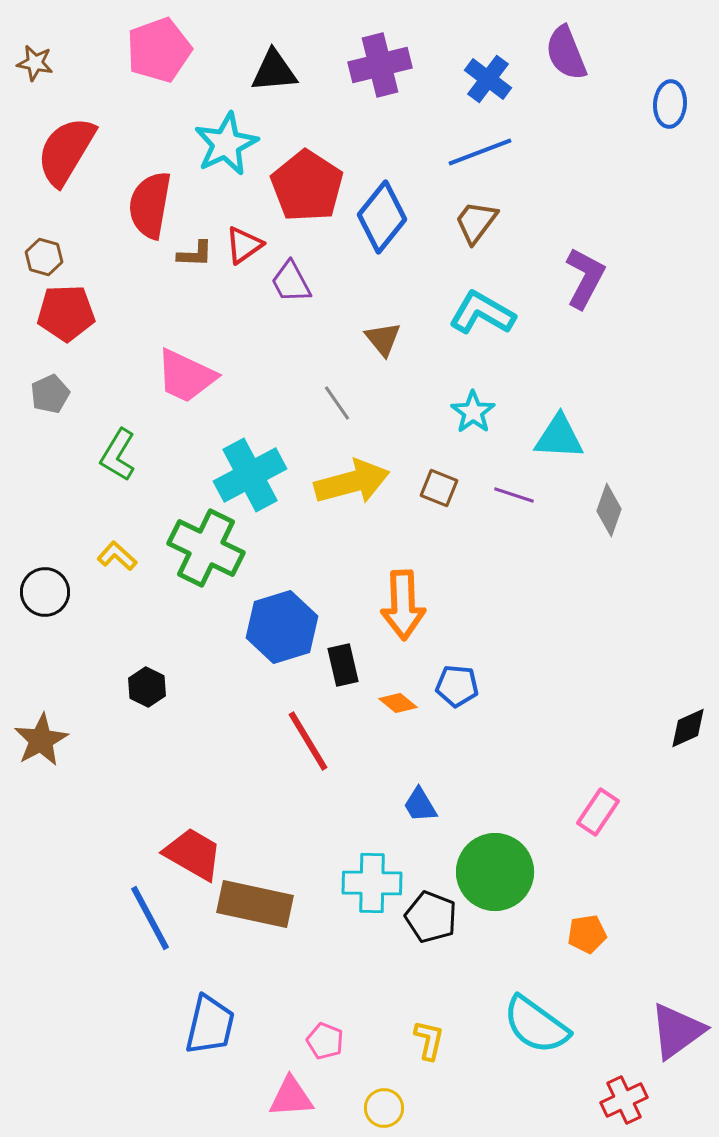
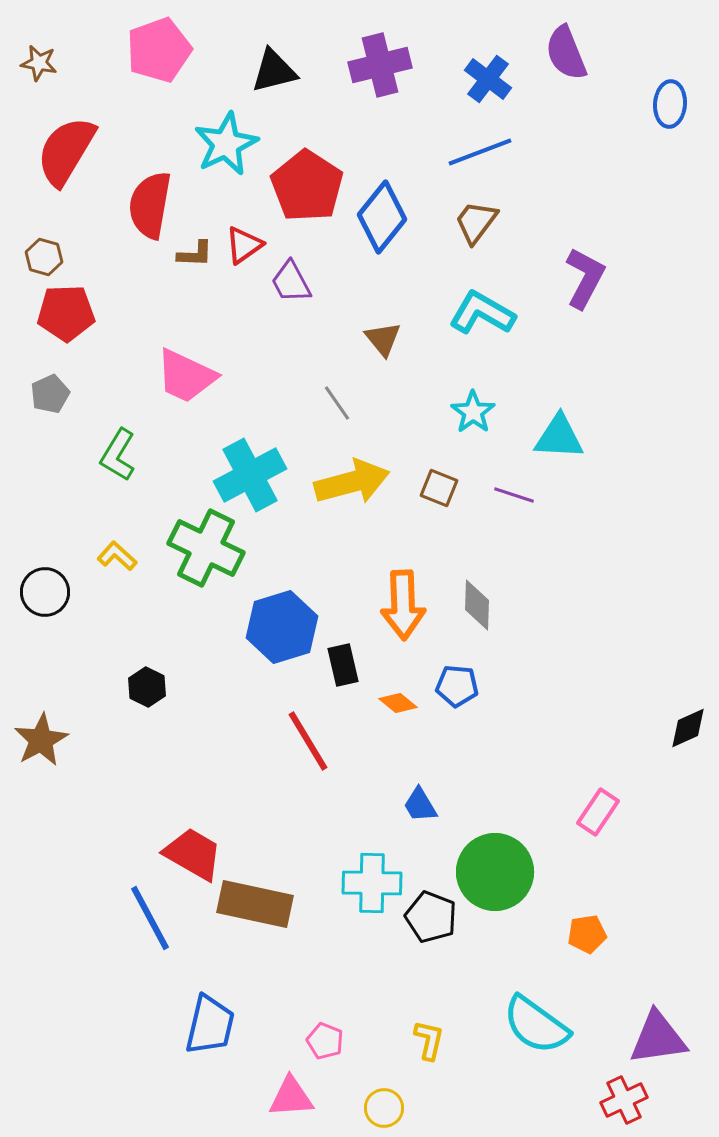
brown star at (35, 63): moved 4 px right
black triangle at (274, 71): rotated 9 degrees counterclockwise
gray diamond at (609, 510): moved 132 px left, 95 px down; rotated 18 degrees counterclockwise
purple triangle at (677, 1031): moved 19 px left, 7 px down; rotated 28 degrees clockwise
